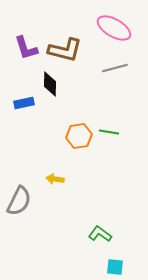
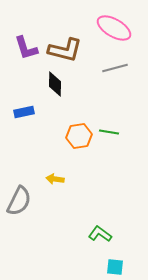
black diamond: moved 5 px right
blue rectangle: moved 9 px down
